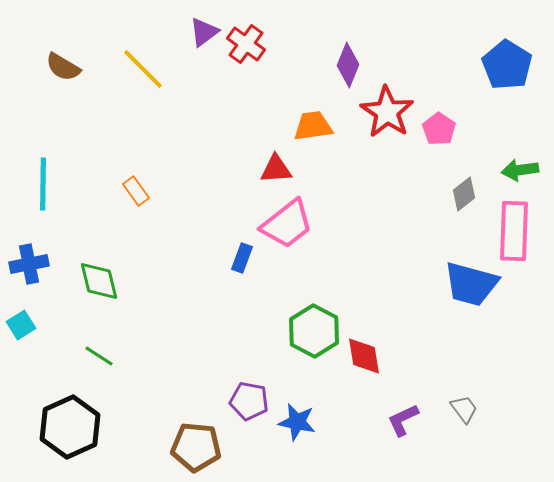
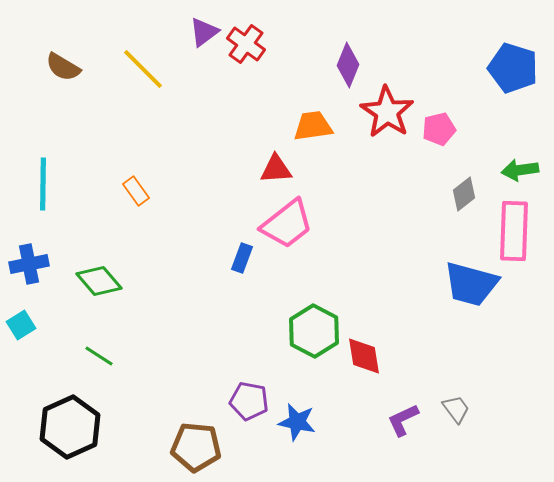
blue pentagon: moved 6 px right, 3 px down; rotated 15 degrees counterclockwise
pink pentagon: rotated 24 degrees clockwise
green diamond: rotated 27 degrees counterclockwise
gray trapezoid: moved 8 px left
